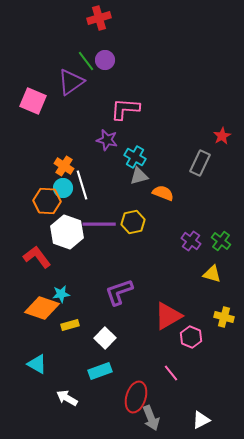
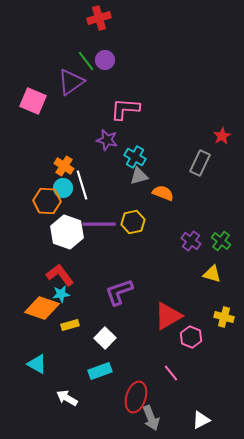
red L-shape: moved 23 px right, 18 px down
